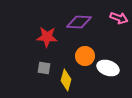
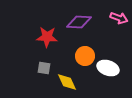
yellow diamond: moved 1 px right, 2 px down; rotated 40 degrees counterclockwise
